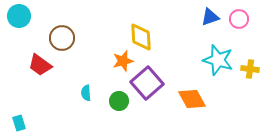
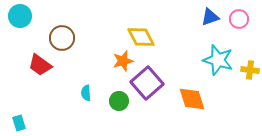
cyan circle: moved 1 px right
yellow diamond: rotated 24 degrees counterclockwise
yellow cross: moved 1 px down
orange diamond: rotated 12 degrees clockwise
